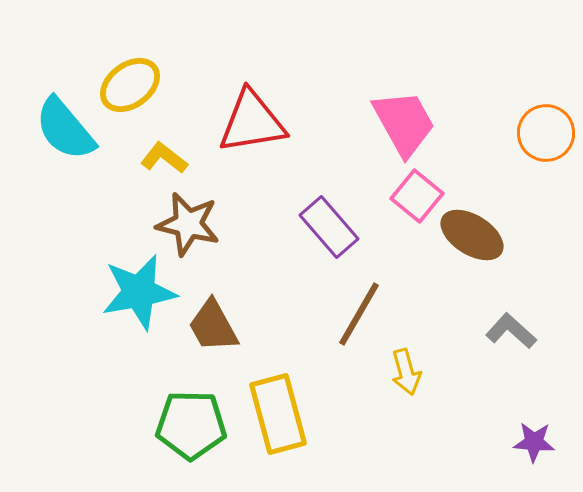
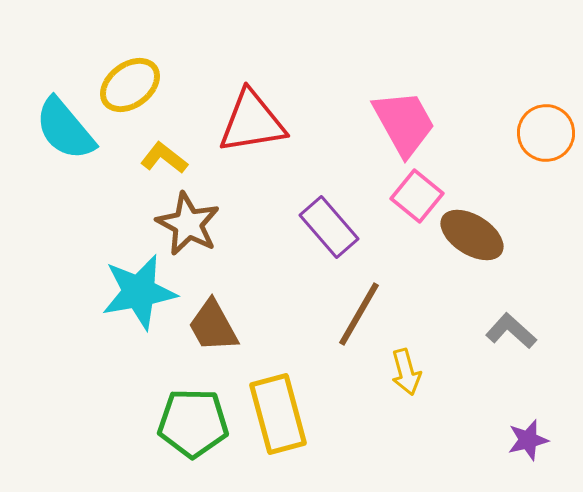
brown star: rotated 14 degrees clockwise
green pentagon: moved 2 px right, 2 px up
purple star: moved 6 px left, 2 px up; rotated 18 degrees counterclockwise
